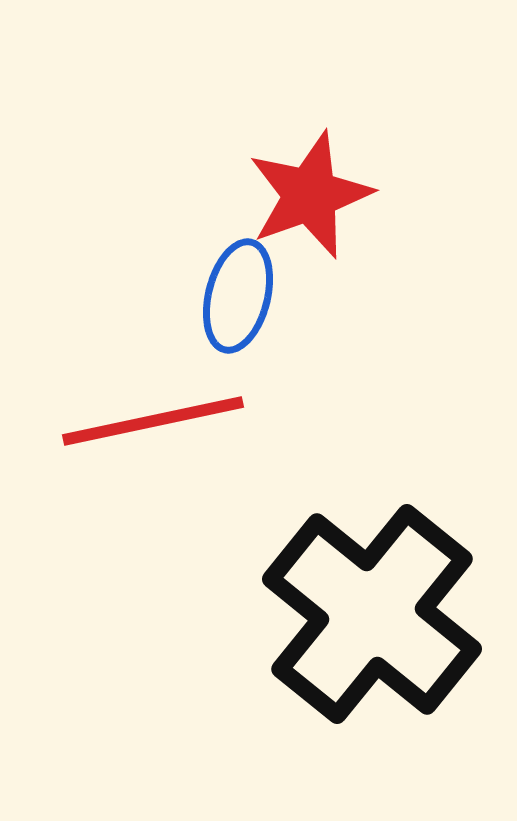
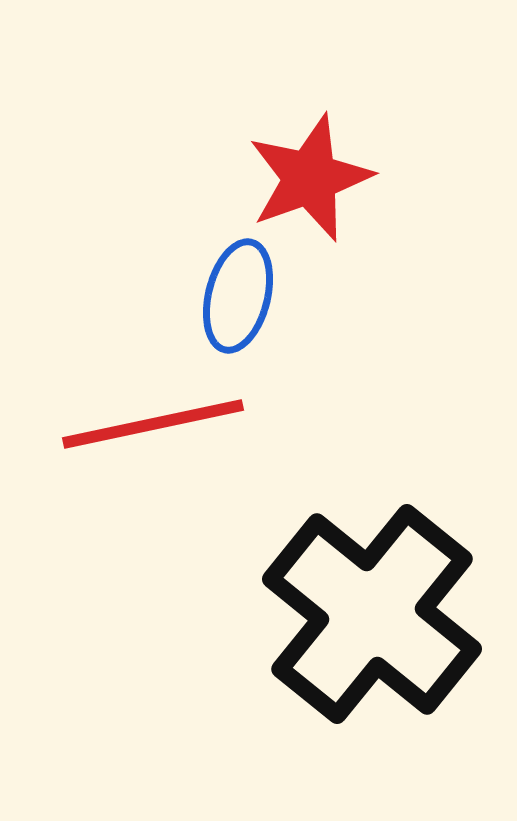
red star: moved 17 px up
red line: moved 3 px down
